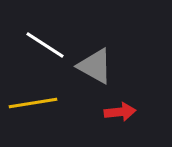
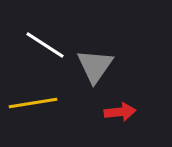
gray triangle: rotated 36 degrees clockwise
